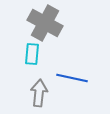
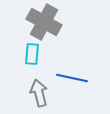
gray cross: moved 1 px left, 1 px up
gray arrow: rotated 20 degrees counterclockwise
